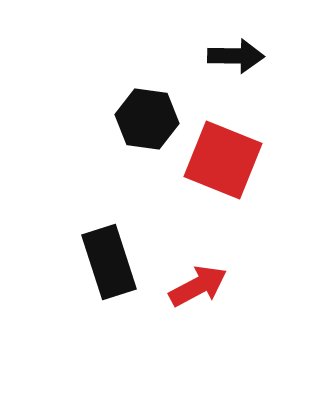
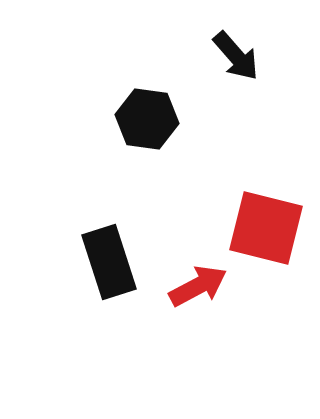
black arrow: rotated 48 degrees clockwise
red square: moved 43 px right, 68 px down; rotated 8 degrees counterclockwise
